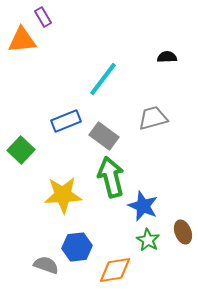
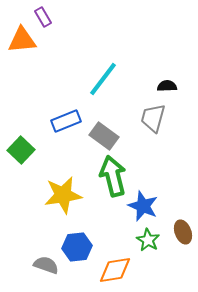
black semicircle: moved 29 px down
gray trapezoid: rotated 60 degrees counterclockwise
green arrow: moved 2 px right, 1 px up
yellow star: rotated 6 degrees counterclockwise
